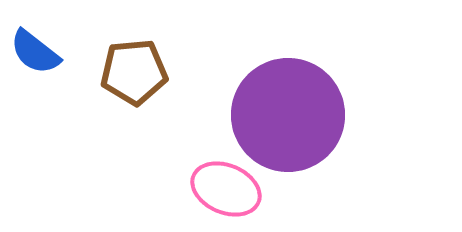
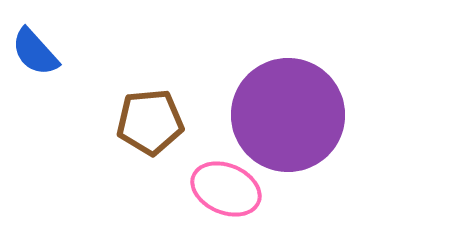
blue semicircle: rotated 10 degrees clockwise
brown pentagon: moved 16 px right, 50 px down
